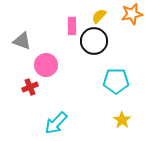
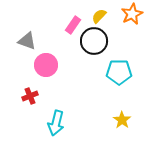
orange star: rotated 15 degrees counterclockwise
pink rectangle: moved 1 px right, 1 px up; rotated 36 degrees clockwise
gray triangle: moved 5 px right
cyan pentagon: moved 3 px right, 9 px up
red cross: moved 9 px down
cyan arrow: rotated 30 degrees counterclockwise
